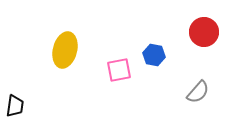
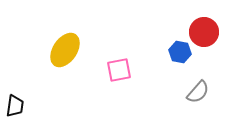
yellow ellipse: rotated 20 degrees clockwise
blue hexagon: moved 26 px right, 3 px up
